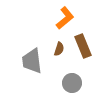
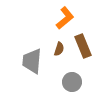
gray trapezoid: rotated 12 degrees clockwise
gray circle: moved 1 px up
